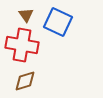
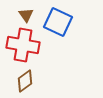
red cross: moved 1 px right
brown diamond: rotated 20 degrees counterclockwise
